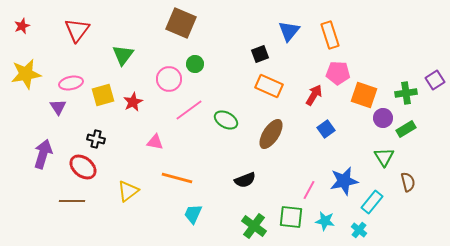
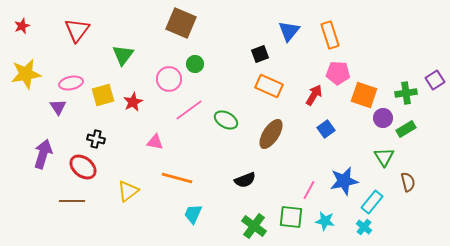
cyan cross at (359, 230): moved 5 px right, 3 px up
